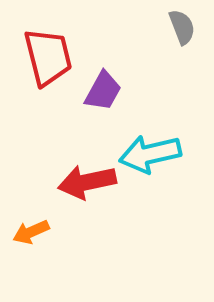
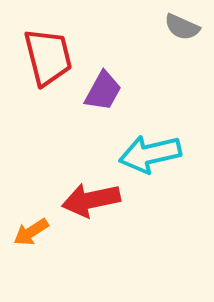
gray semicircle: rotated 135 degrees clockwise
red arrow: moved 4 px right, 18 px down
orange arrow: rotated 9 degrees counterclockwise
